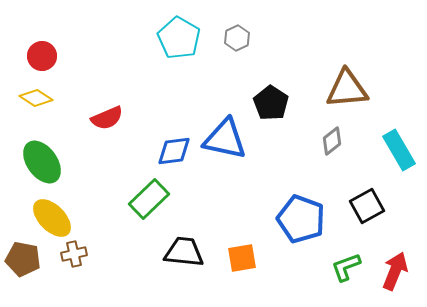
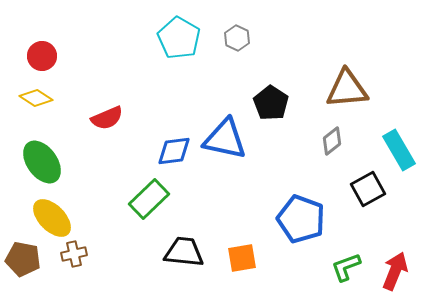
gray hexagon: rotated 10 degrees counterclockwise
black square: moved 1 px right, 17 px up
